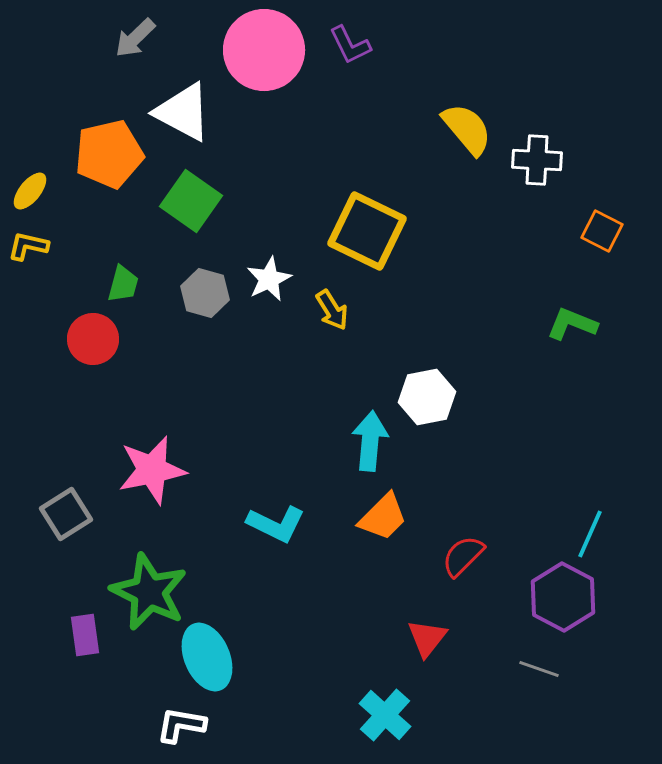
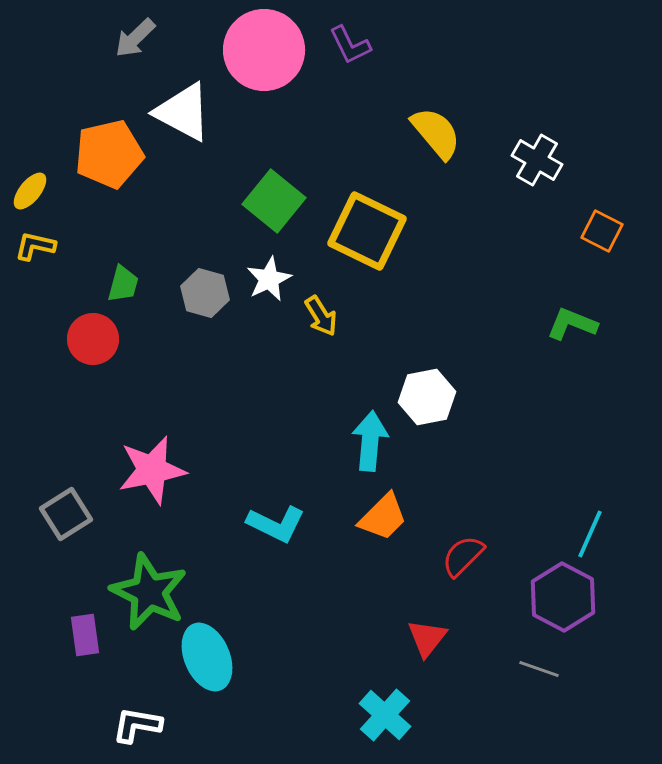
yellow semicircle: moved 31 px left, 4 px down
white cross: rotated 27 degrees clockwise
green square: moved 83 px right; rotated 4 degrees clockwise
yellow L-shape: moved 7 px right
yellow arrow: moved 11 px left, 6 px down
white L-shape: moved 44 px left
